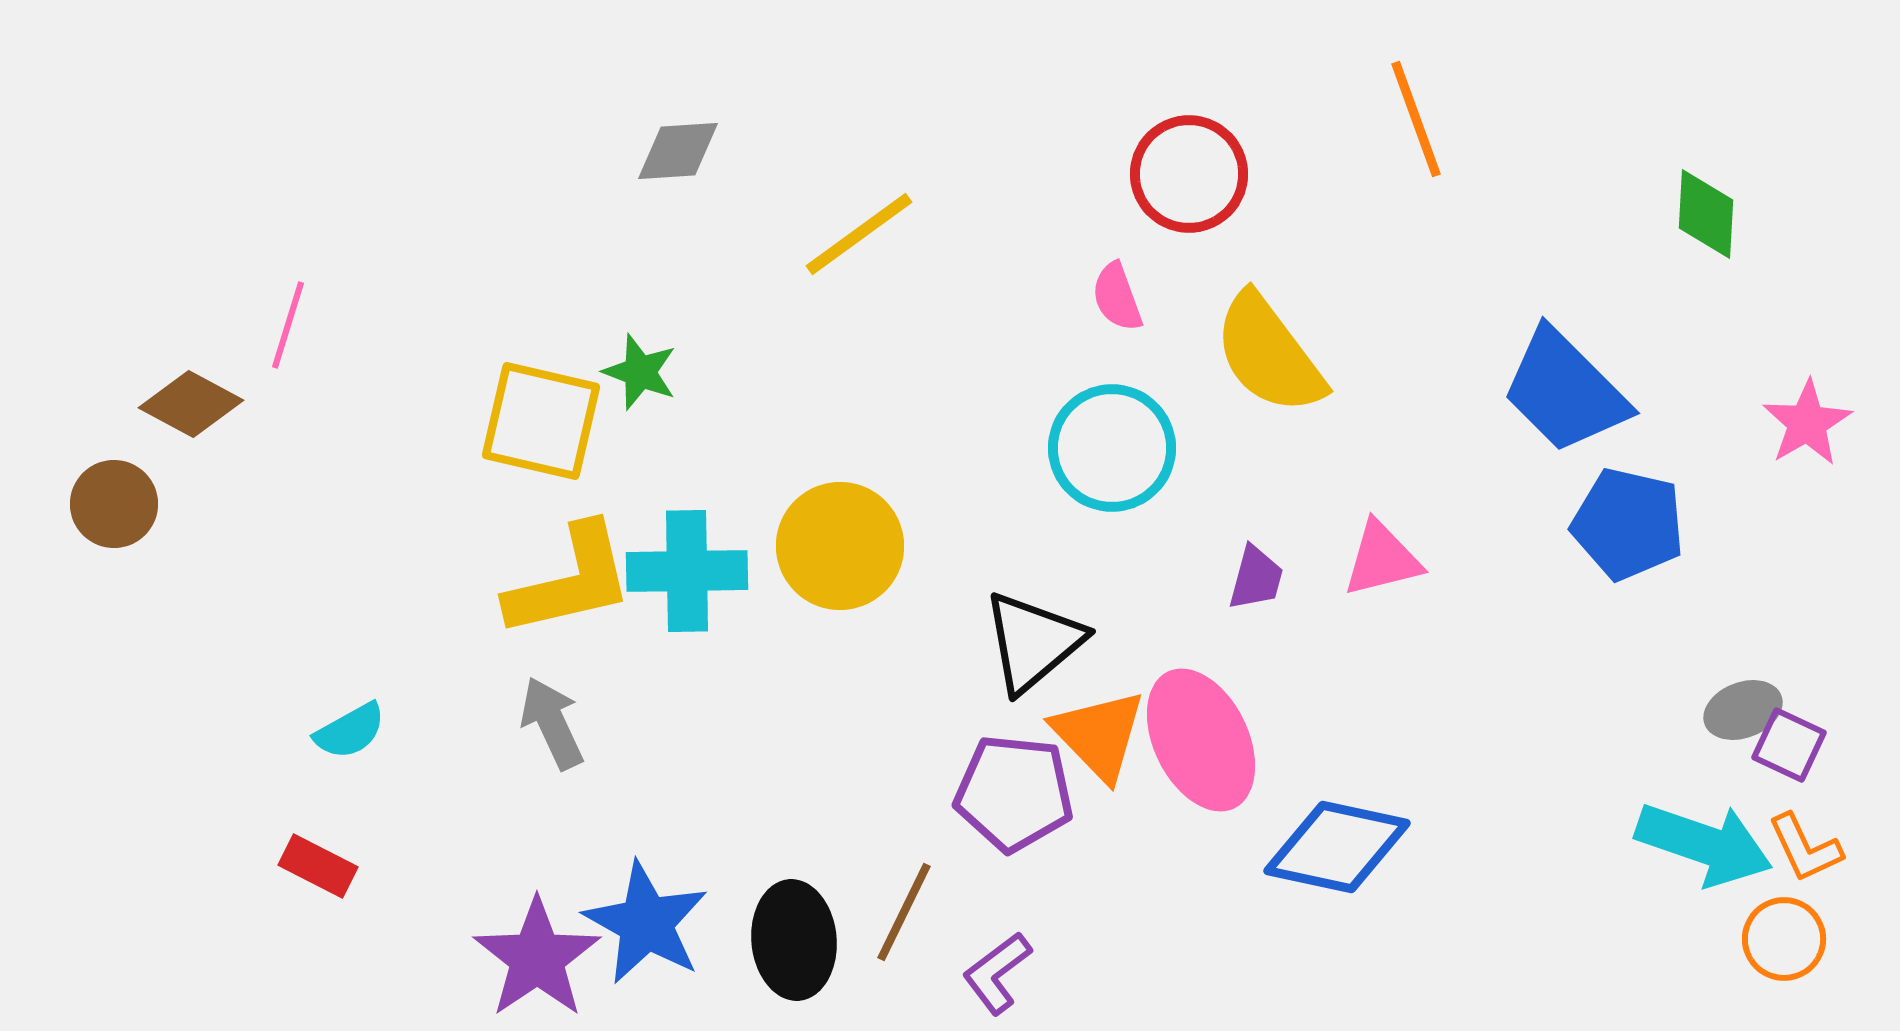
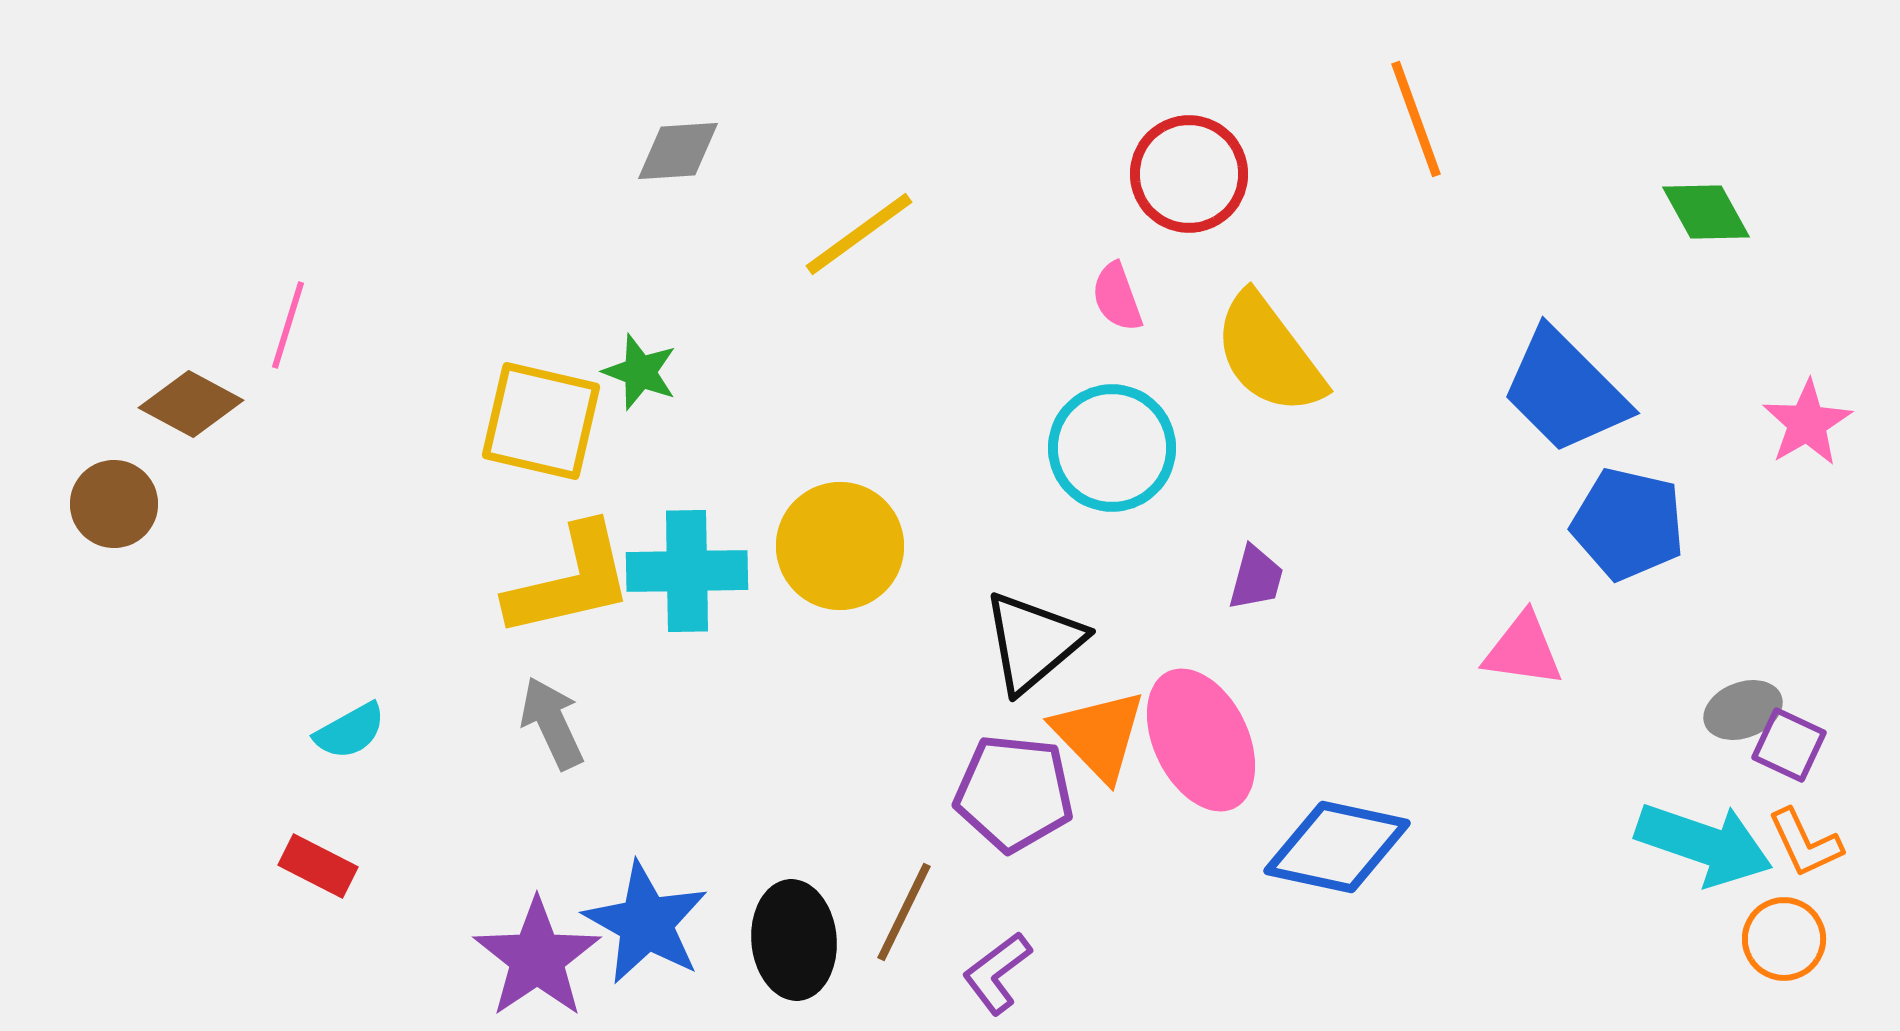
green diamond: moved 2 px up; rotated 32 degrees counterclockwise
pink triangle: moved 141 px right, 91 px down; rotated 22 degrees clockwise
orange L-shape: moved 5 px up
